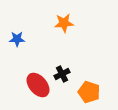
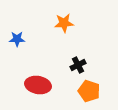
black cross: moved 16 px right, 9 px up
red ellipse: rotated 40 degrees counterclockwise
orange pentagon: moved 1 px up
